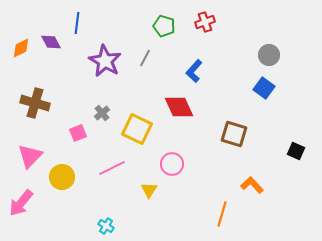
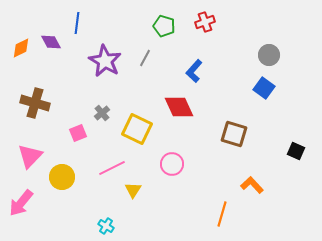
yellow triangle: moved 16 px left
